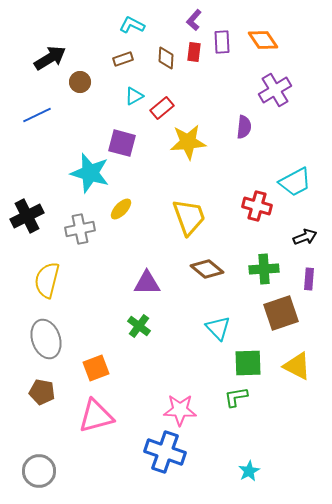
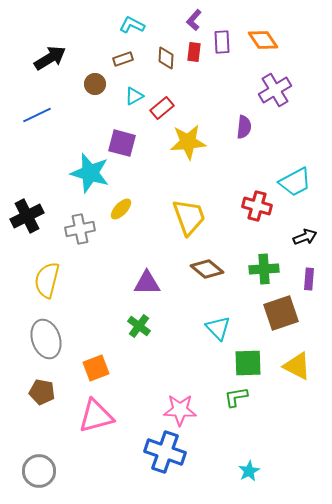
brown circle at (80, 82): moved 15 px right, 2 px down
